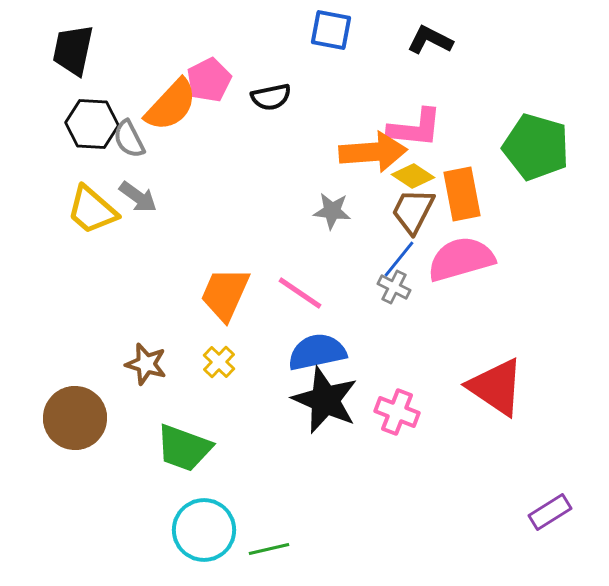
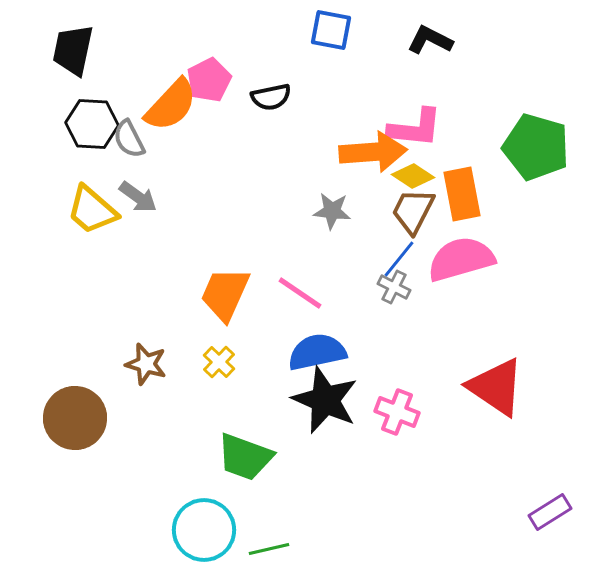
green trapezoid: moved 61 px right, 9 px down
